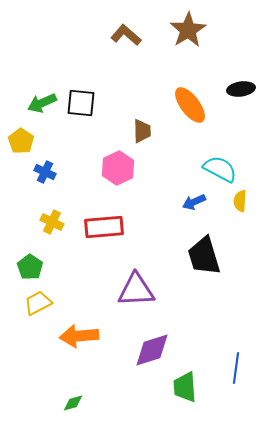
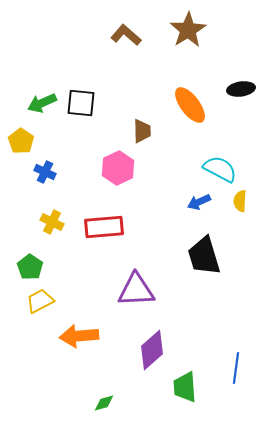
blue arrow: moved 5 px right
yellow trapezoid: moved 2 px right, 2 px up
purple diamond: rotated 24 degrees counterclockwise
green diamond: moved 31 px right
